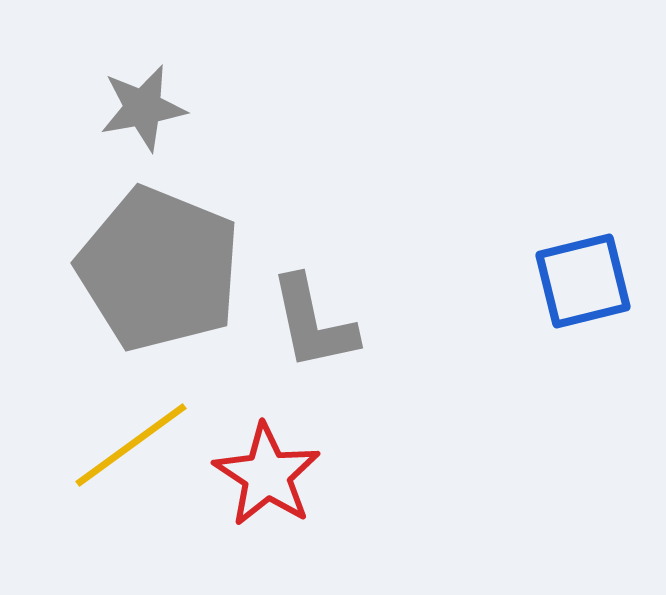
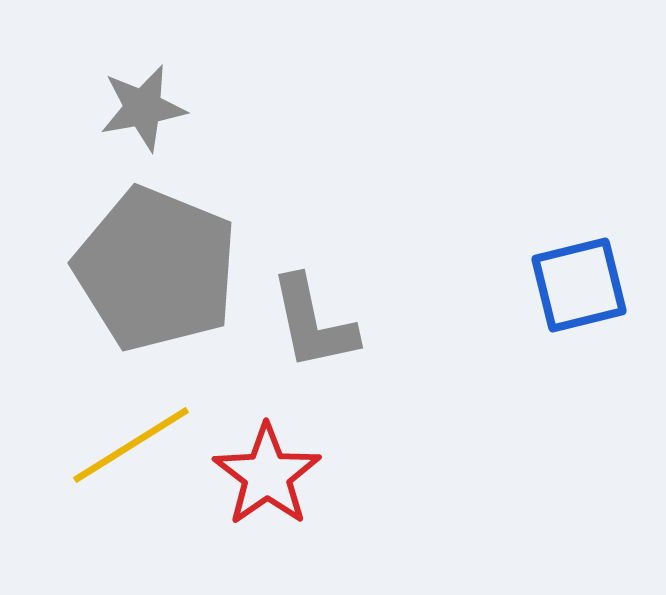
gray pentagon: moved 3 px left
blue square: moved 4 px left, 4 px down
yellow line: rotated 4 degrees clockwise
red star: rotated 4 degrees clockwise
